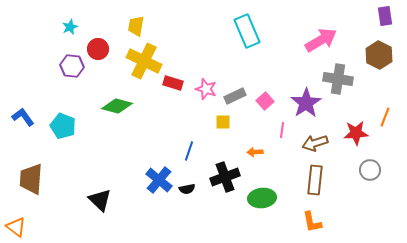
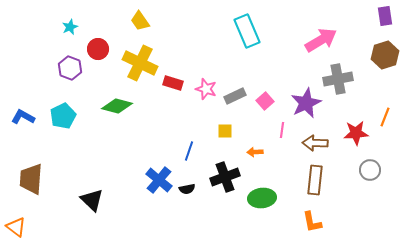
yellow trapezoid: moved 4 px right, 5 px up; rotated 45 degrees counterclockwise
brown hexagon: moved 6 px right; rotated 16 degrees clockwise
yellow cross: moved 4 px left, 2 px down
purple hexagon: moved 2 px left, 2 px down; rotated 15 degrees clockwise
gray cross: rotated 20 degrees counterclockwise
purple star: rotated 8 degrees clockwise
blue L-shape: rotated 25 degrees counterclockwise
yellow square: moved 2 px right, 9 px down
cyan pentagon: moved 10 px up; rotated 25 degrees clockwise
brown arrow: rotated 20 degrees clockwise
black triangle: moved 8 px left
